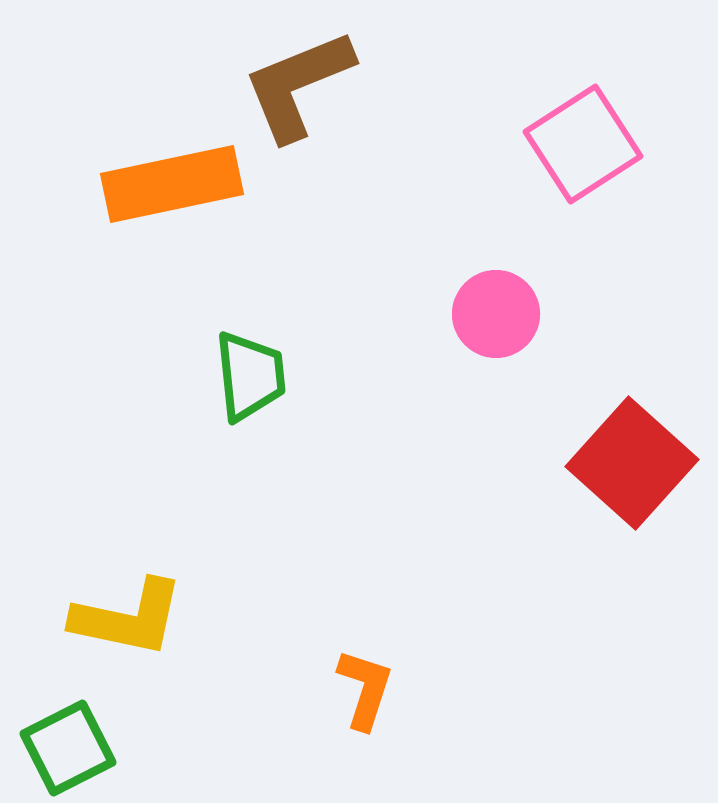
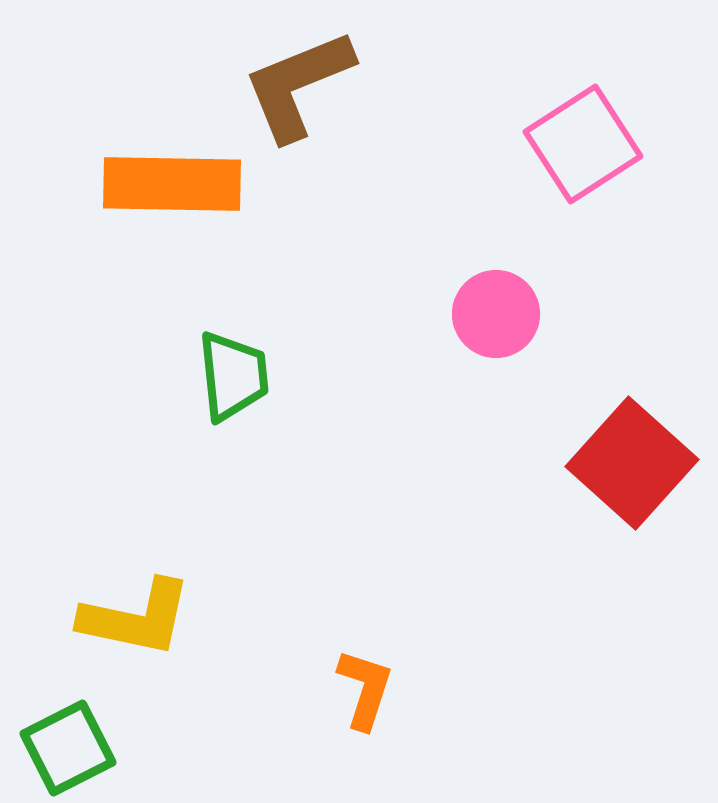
orange rectangle: rotated 13 degrees clockwise
green trapezoid: moved 17 px left
yellow L-shape: moved 8 px right
